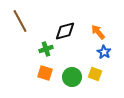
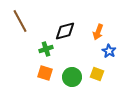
orange arrow: rotated 119 degrees counterclockwise
blue star: moved 5 px right, 1 px up
yellow square: moved 2 px right
